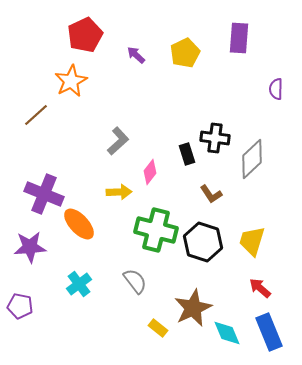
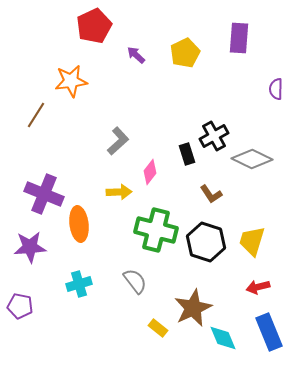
red pentagon: moved 9 px right, 9 px up
orange star: rotated 20 degrees clockwise
brown line: rotated 16 degrees counterclockwise
black cross: moved 1 px left, 2 px up; rotated 36 degrees counterclockwise
gray diamond: rotated 69 degrees clockwise
orange ellipse: rotated 36 degrees clockwise
black hexagon: moved 3 px right
cyan cross: rotated 20 degrees clockwise
red arrow: moved 2 px left, 1 px up; rotated 55 degrees counterclockwise
cyan diamond: moved 4 px left, 5 px down
